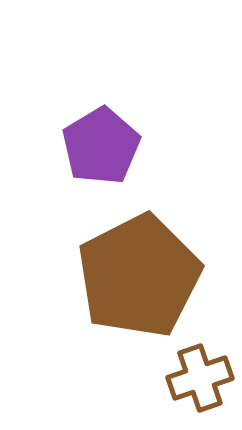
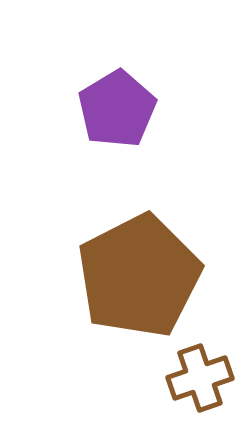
purple pentagon: moved 16 px right, 37 px up
